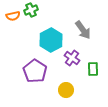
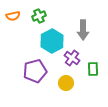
green cross: moved 8 px right, 6 px down
gray arrow: rotated 36 degrees clockwise
cyan hexagon: moved 1 px right, 1 px down
purple pentagon: rotated 25 degrees clockwise
yellow circle: moved 7 px up
